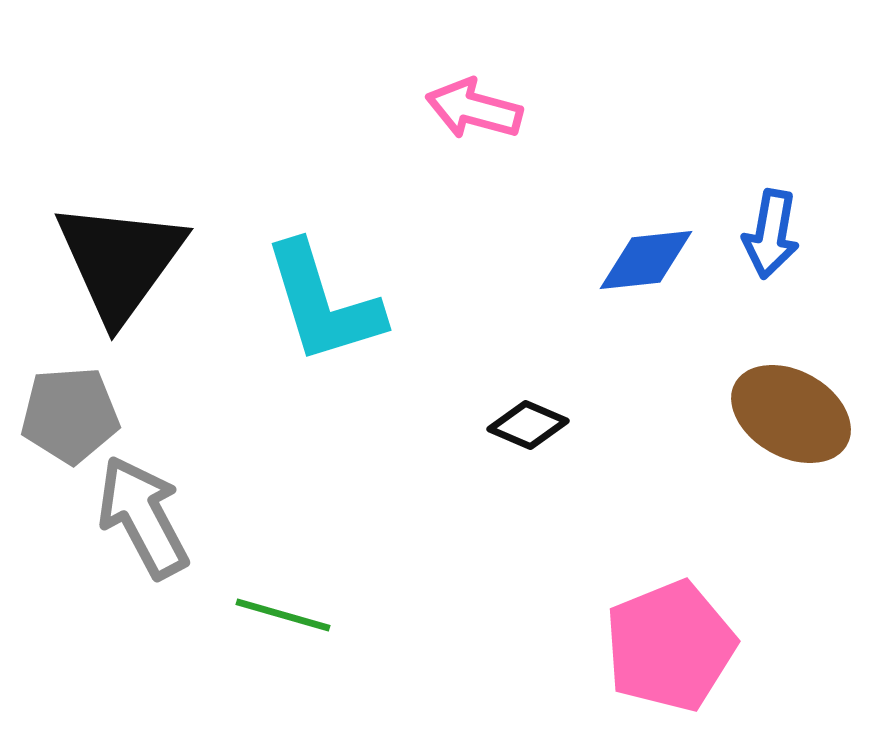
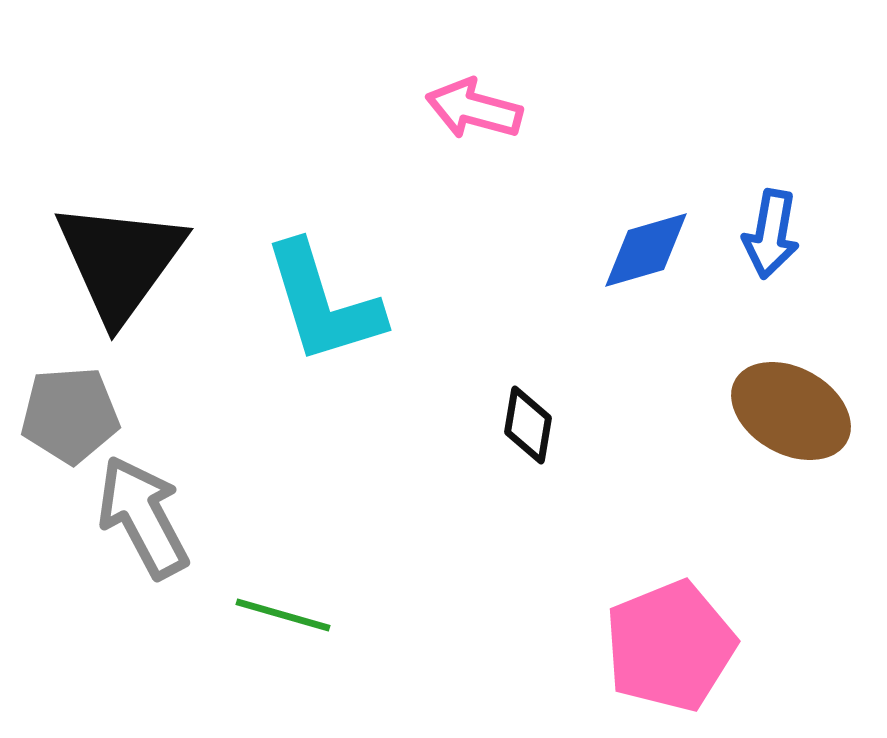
blue diamond: moved 10 px up; rotated 10 degrees counterclockwise
brown ellipse: moved 3 px up
black diamond: rotated 76 degrees clockwise
